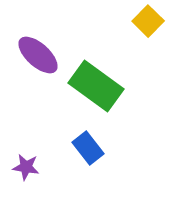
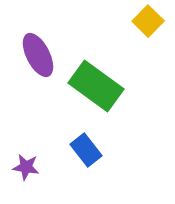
purple ellipse: rotated 21 degrees clockwise
blue rectangle: moved 2 px left, 2 px down
